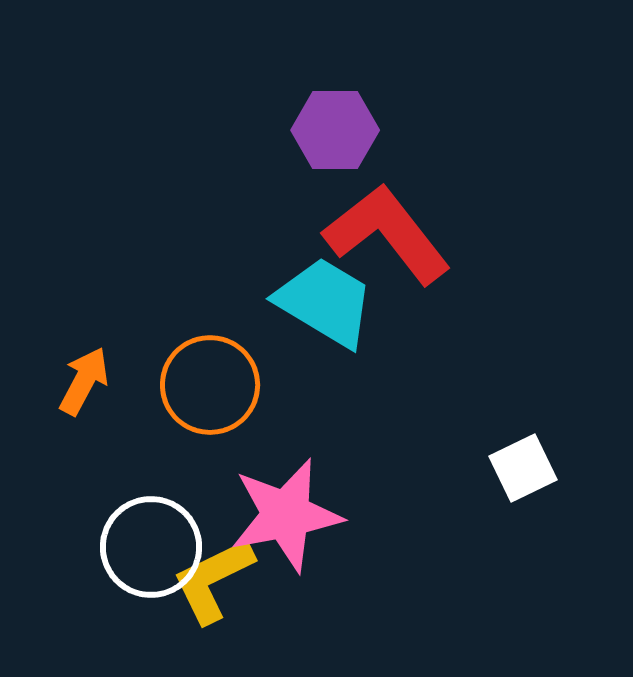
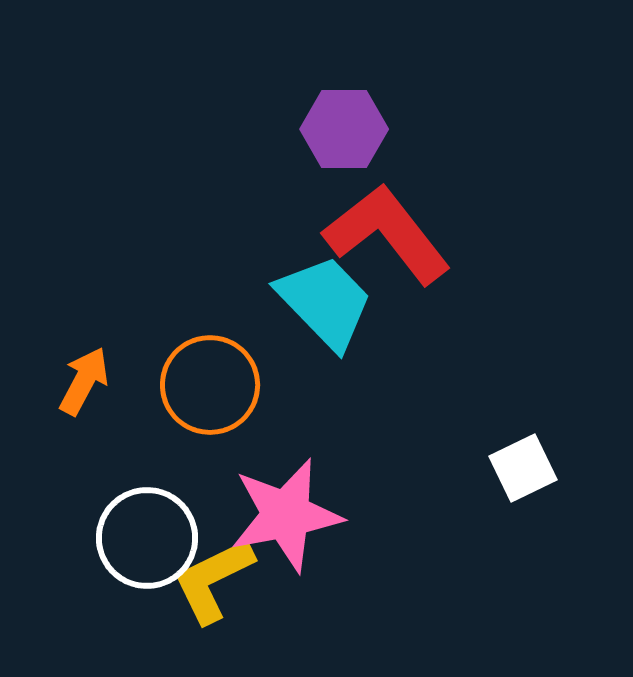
purple hexagon: moved 9 px right, 1 px up
cyan trapezoid: rotated 15 degrees clockwise
white circle: moved 4 px left, 9 px up
